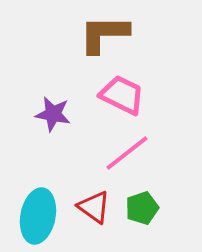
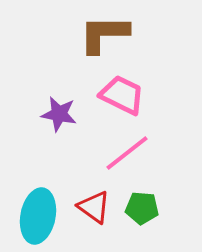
purple star: moved 6 px right
green pentagon: rotated 24 degrees clockwise
